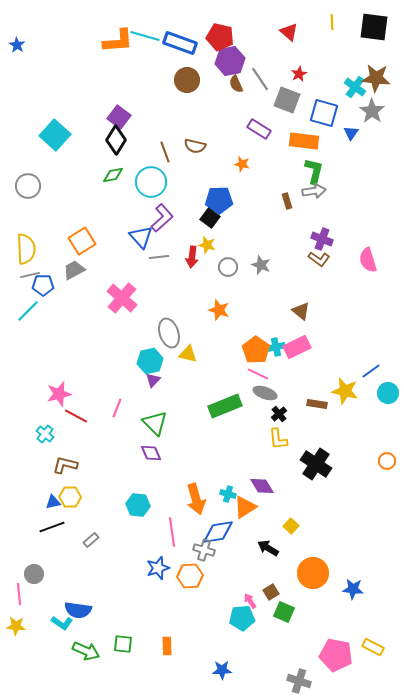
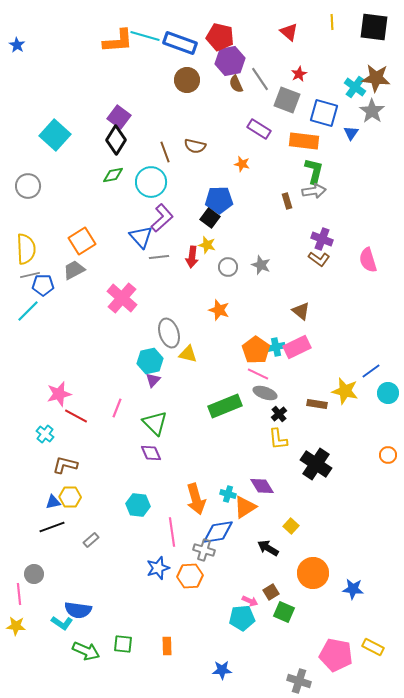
orange circle at (387, 461): moved 1 px right, 6 px up
pink arrow at (250, 601): rotated 147 degrees clockwise
